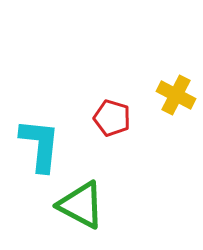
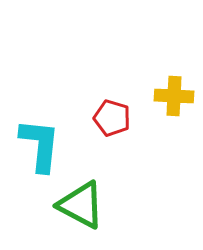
yellow cross: moved 2 px left, 1 px down; rotated 24 degrees counterclockwise
